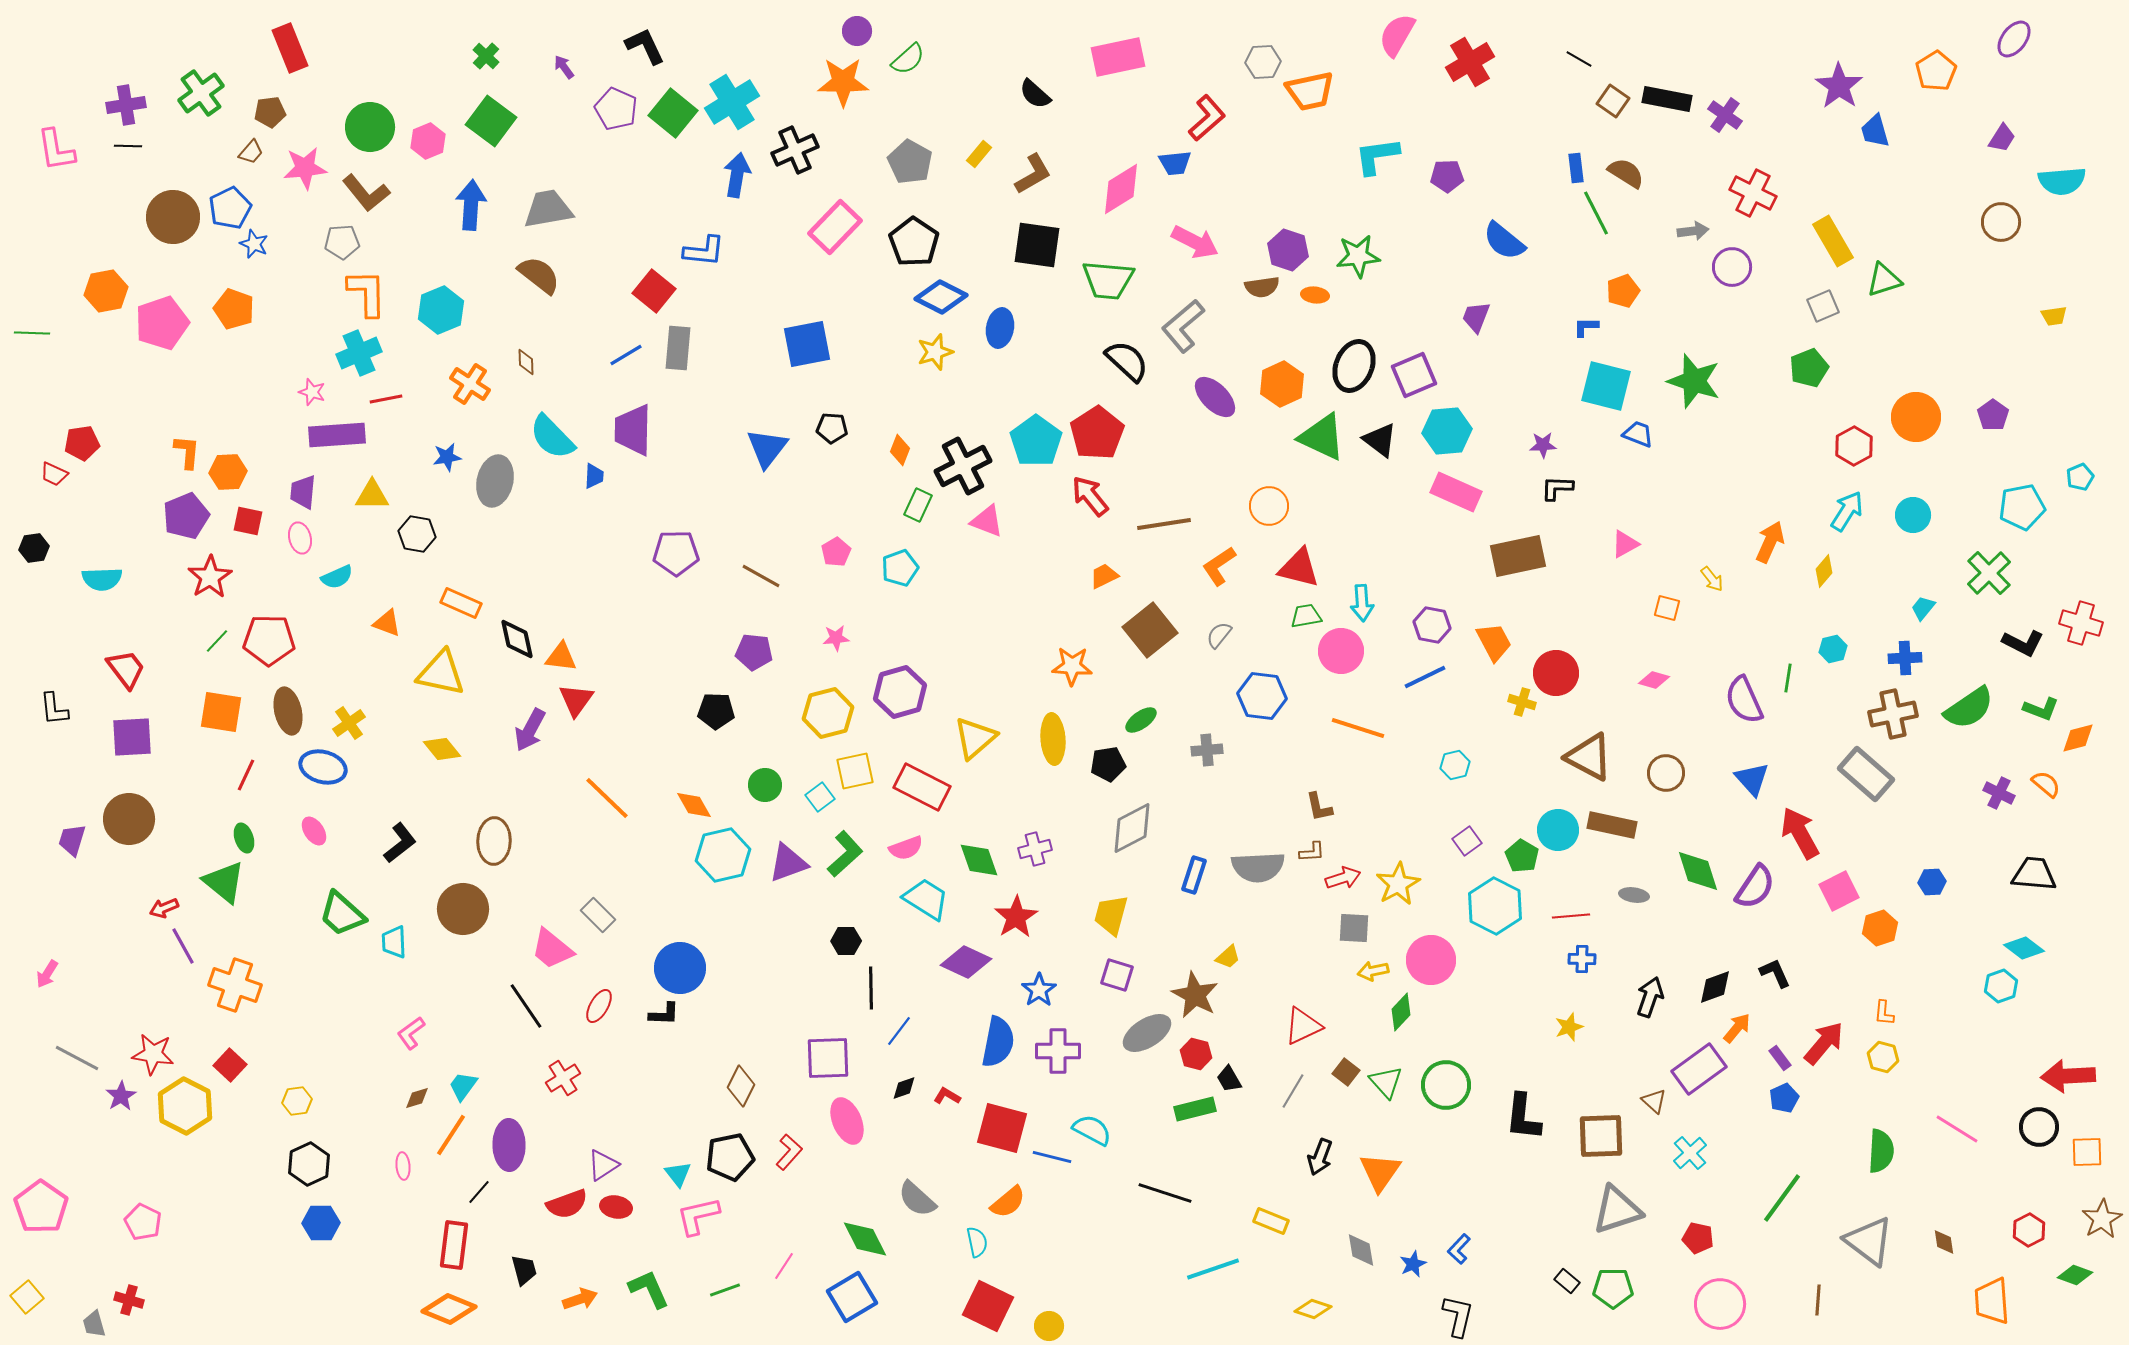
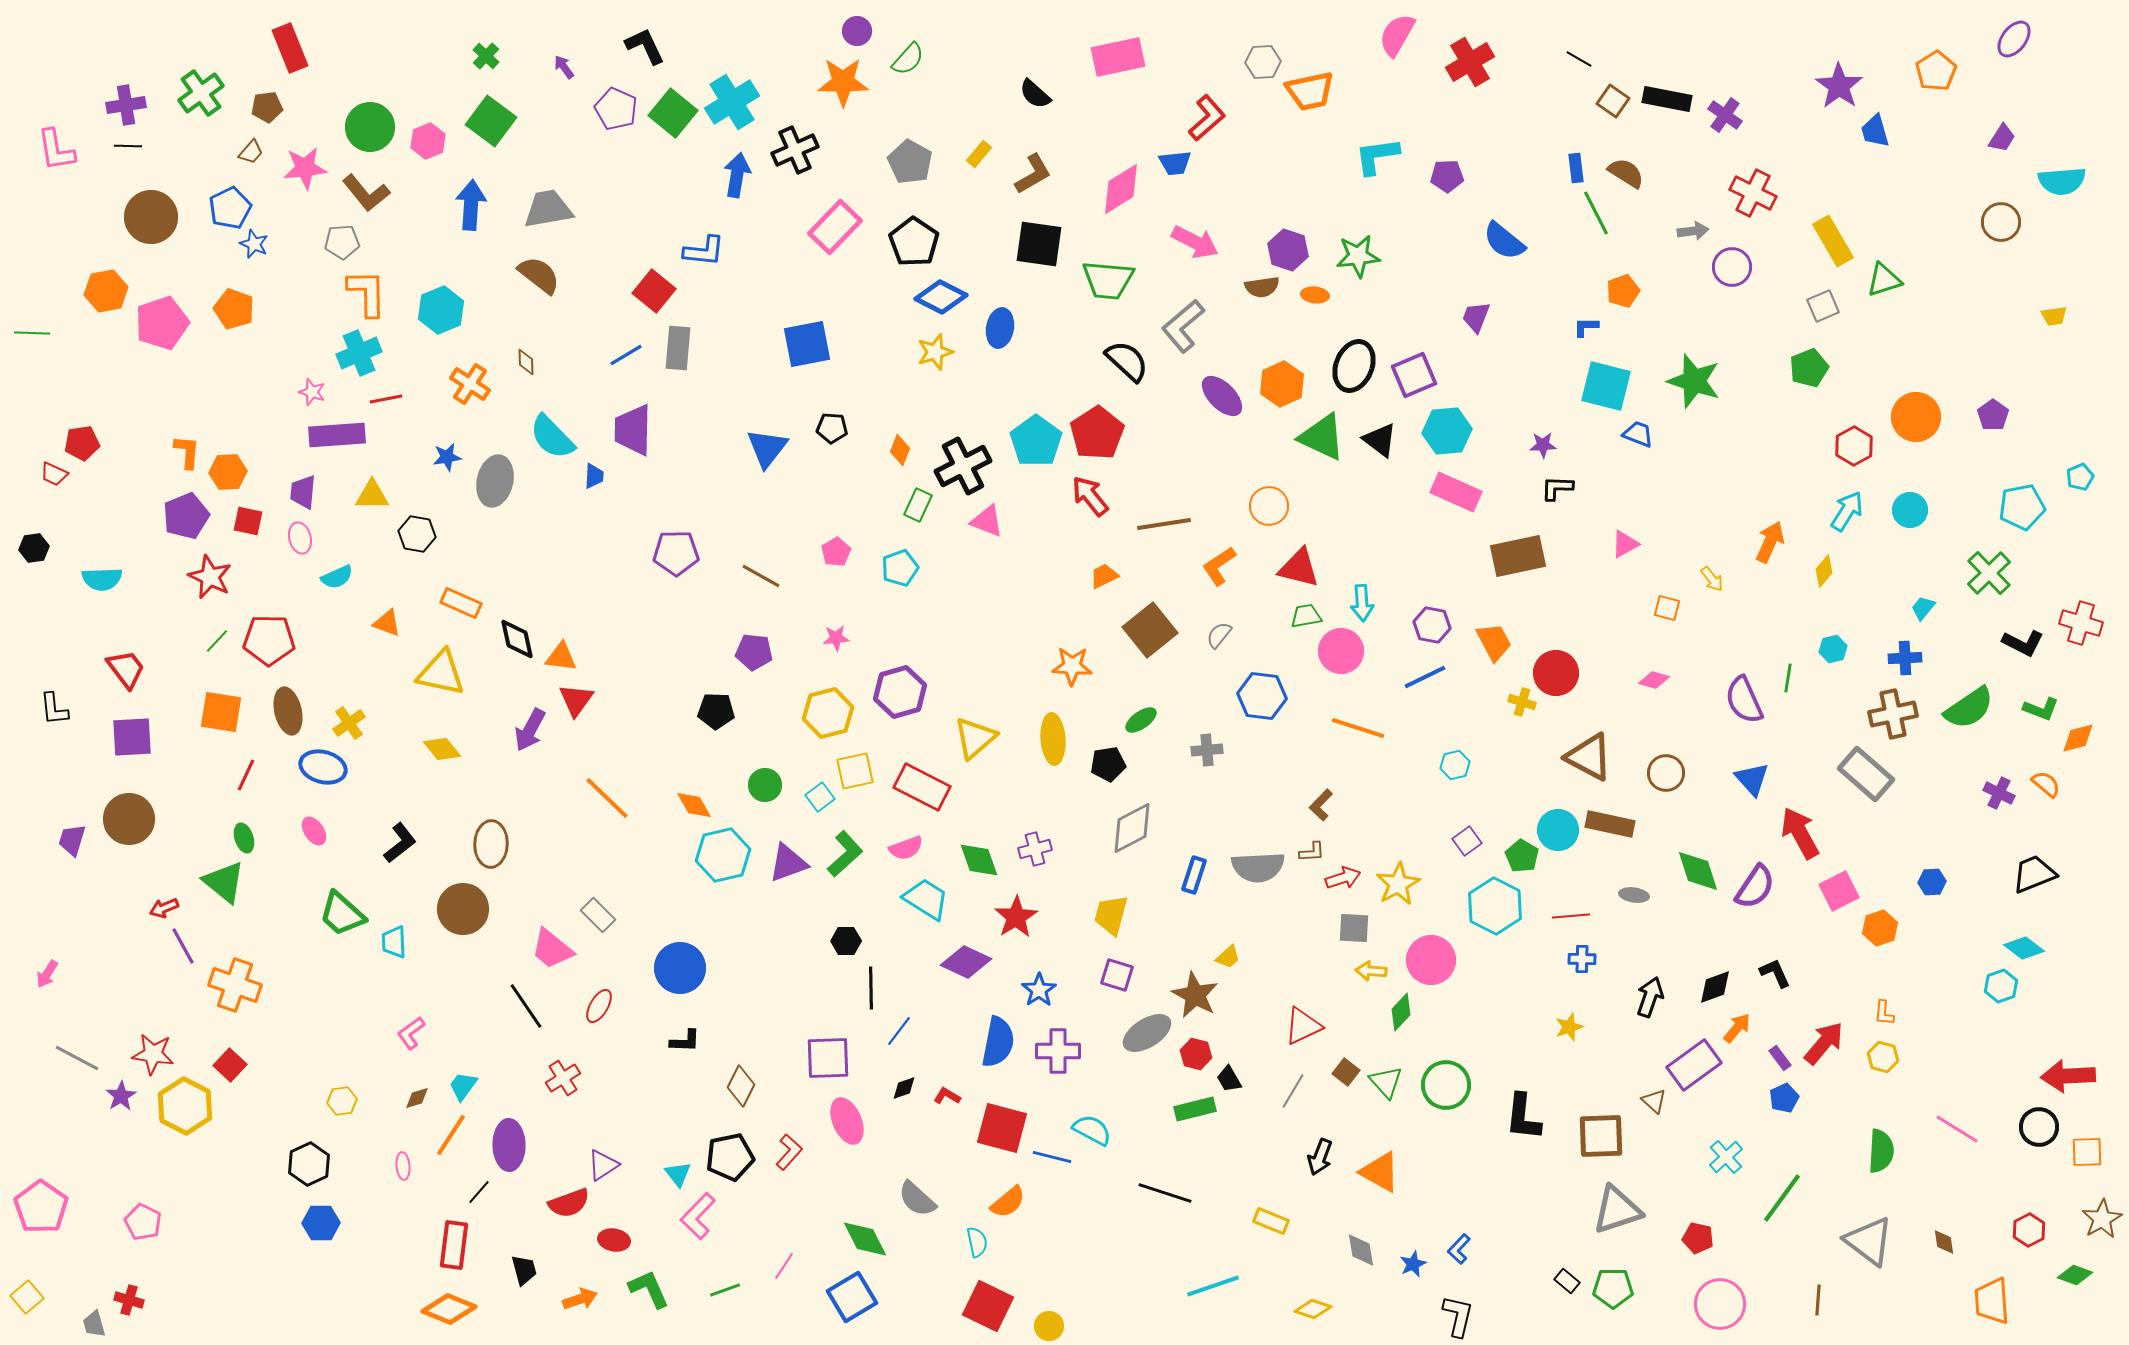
green semicircle at (908, 59): rotated 6 degrees counterclockwise
brown pentagon at (270, 112): moved 3 px left, 5 px up
brown circle at (173, 217): moved 22 px left
black square at (1037, 245): moved 2 px right, 1 px up
purple ellipse at (1215, 397): moved 7 px right, 1 px up
cyan circle at (1913, 515): moved 3 px left, 5 px up
red star at (210, 577): rotated 15 degrees counterclockwise
brown L-shape at (1319, 807): moved 2 px right, 2 px up; rotated 56 degrees clockwise
brown rectangle at (1612, 825): moved 2 px left, 1 px up
brown ellipse at (494, 841): moved 3 px left, 3 px down
black trapezoid at (2034, 874): rotated 27 degrees counterclockwise
yellow arrow at (1373, 971): moved 2 px left; rotated 16 degrees clockwise
black L-shape at (664, 1014): moved 21 px right, 27 px down
purple rectangle at (1699, 1069): moved 5 px left, 4 px up
yellow hexagon at (297, 1101): moved 45 px right
cyan cross at (1690, 1153): moved 36 px right, 4 px down
orange triangle at (1380, 1172): rotated 36 degrees counterclockwise
red semicircle at (567, 1204): moved 2 px right, 1 px up
red ellipse at (616, 1207): moved 2 px left, 33 px down
pink L-shape at (698, 1216): rotated 33 degrees counterclockwise
cyan line at (1213, 1269): moved 17 px down
